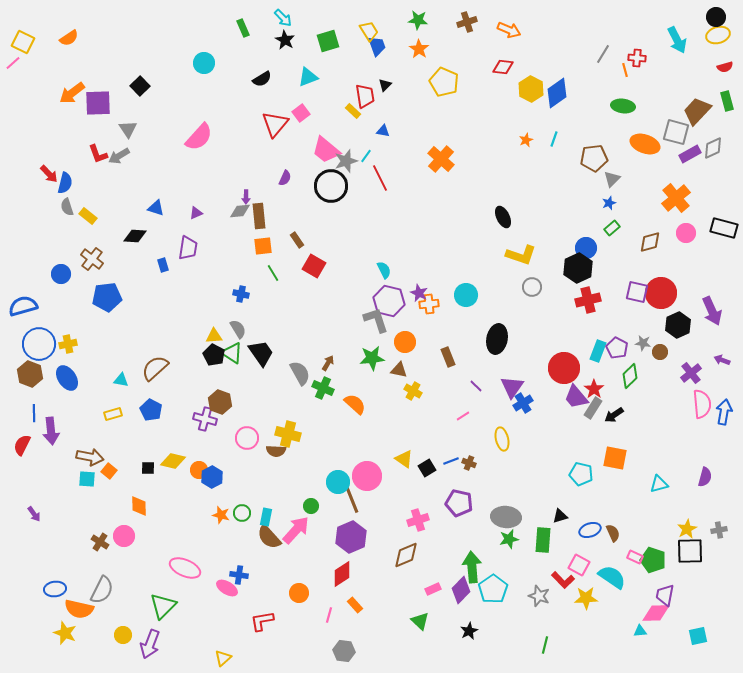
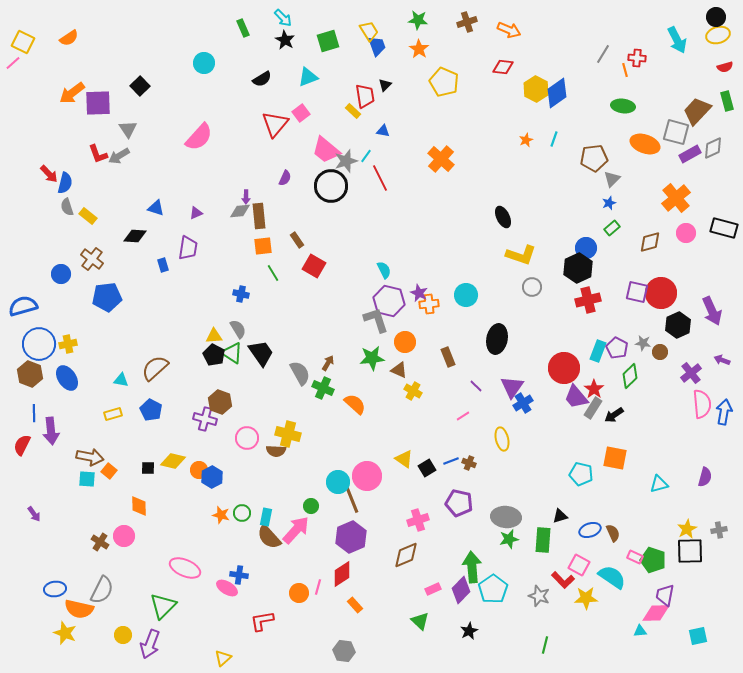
yellow hexagon at (531, 89): moved 5 px right
brown triangle at (399, 370): rotated 12 degrees clockwise
pink line at (329, 615): moved 11 px left, 28 px up
